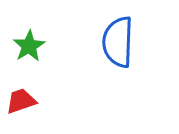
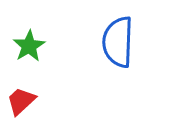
red trapezoid: rotated 24 degrees counterclockwise
